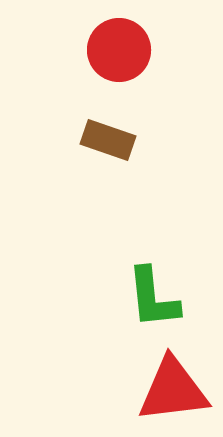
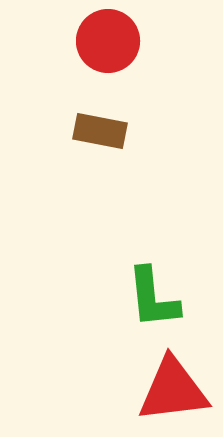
red circle: moved 11 px left, 9 px up
brown rectangle: moved 8 px left, 9 px up; rotated 8 degrees counterclockwise
